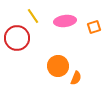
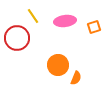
orange circle: moved 1 px up
